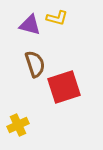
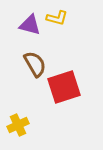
brown semicircle: rotated 12 degrees counterclockwise
